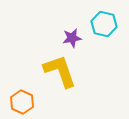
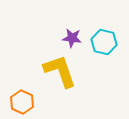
cyan hexagon: moved 18 px down
purple star: rotated 18 degrees clockwise
